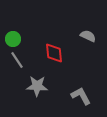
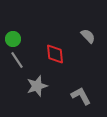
gray semicircle: rotated 21 degrees clockwise
red diamond: moved 1 px right, 1 px down
gray star: rotated 20 degrees counterclockwise
